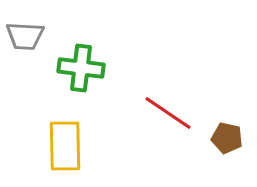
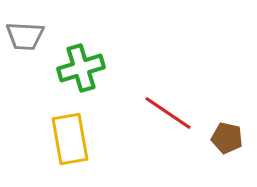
green cross: rotated 24 degrees counterclockwise
yellow rectangle: moved 5 px right, 7 px up; rotated 9 degrees counterclockwise
